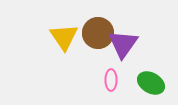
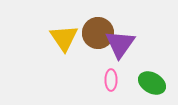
yellow triangle: moved 1 px down
purple triangle: moved 3 px left
green ellipse: moved 1 px right
